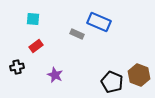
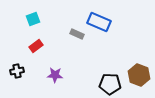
cyan square: rotated 24 degrees counterclockwise
black cross: moved 4 px down
purple star: rotated 21 degrees counterclockwise
black pentagon: moved 2 px left, 2 px down; rotated 20 degrees counterclockwise
